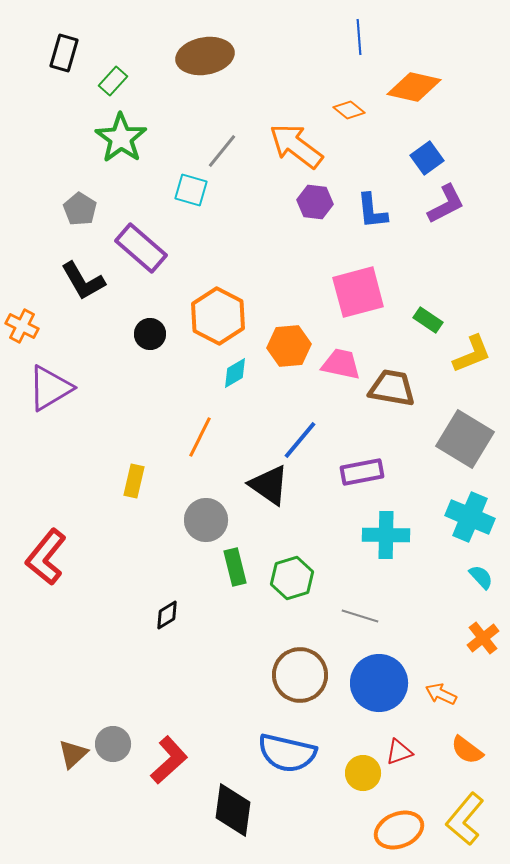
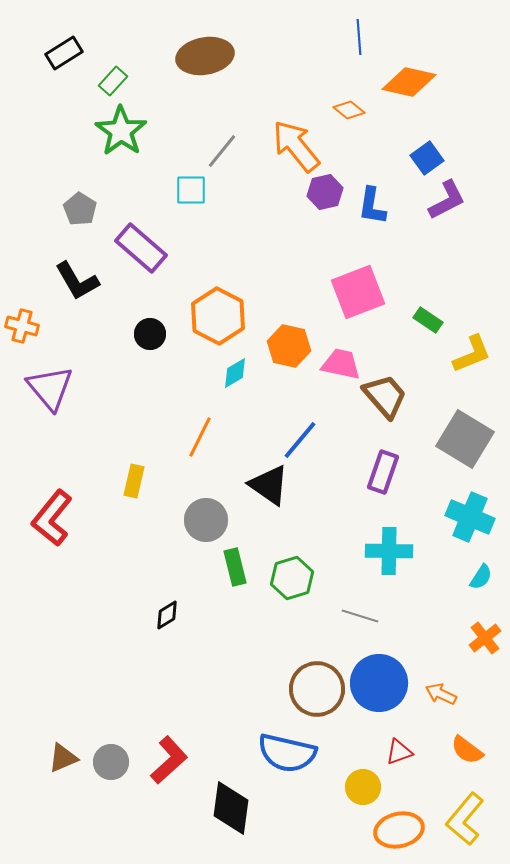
black rectangle at (64, 53): rotated 42 degrees clockwise
orange diamond at (414, 87): moved 5 px left, 5 px up
green star at (121, 138): moved 7 px up
orange arrow at (296, 146): rotated 14 degrees clockwise
cyan square at (191, 190): rotated 16 degrees counterclockwise
purple hexagon at (315, 202): moved 10 px right, 10 px up; rotated 20 degrees counterclockwise
purple L-shape at (446, 204): moved 1 px right, 4 px up
blue L-shape at (372, 211): moved 5 px up; rotated 15 degrees clockwise
black L-shape at (83, 281): moved 6 px left
pink square at (358, 292): rotated 6 degrees counterclockwise
orange cross at (22, 326): rotated 12 degrees counterclockwise
orange hexagon at (289, 346): rotated 18 degrees clockwise
purple triangle at (50, 388): rotated 39 degrees counterclockwise
brown trapezoid at (392, 388): moved 7 px left, 8 px down; rotated 39 degrees clockwise
purple rectangle at (362, 472): moved 21 px right; rotated 60 degrees counterclockwise
cyan cross at (386, 535): moved 3 px right, 16 px down
red L-shape at (46, 557): moved 6 px right, 39 px up
cyan semicircle at (481, 577): rotated 76 degrees clockwise
orange cross at (483, 638): moved 2 px right
brown circle at (300, 675): moved 17 px right, 14 px down
gray circle at (113, 744): moved 2 px left, 18 px down
brown triangle at (73, 754): moved 10 px left, 4 px down; rotated 20 degrees clockwise
yellow circle at (363, 773): moved 14 px down
black diamond at (233, 810): moved 2 px left, 2 px up
orange ellipse at (399, 830): rotated 9 degrees clockwise
